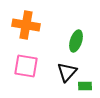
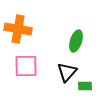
orange cross: moved 8 px left, 4 px down
pink square: rotated 10 degrees counterclockwise
